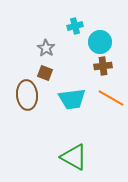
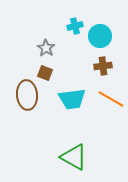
cyan circle: moved 6 px up
orange line: moved 1 px down
